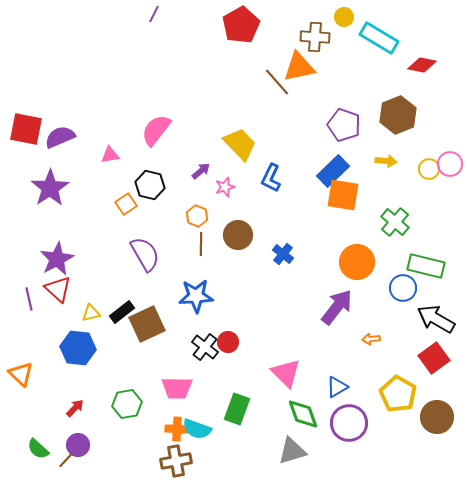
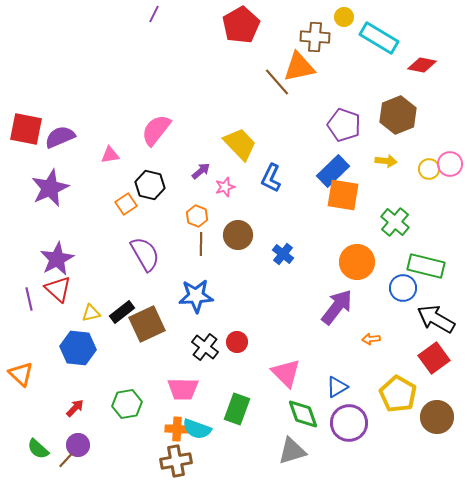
purple star at (50, 188): rotated 9 degrees clockwise
red circle at (228, 342): moved 9 px right
pink trapezoid at (177, 388): moved 6 px right, 1 px down
